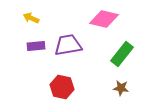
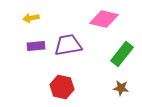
yellow arrow: rotated 35 degrees counterclockwise
